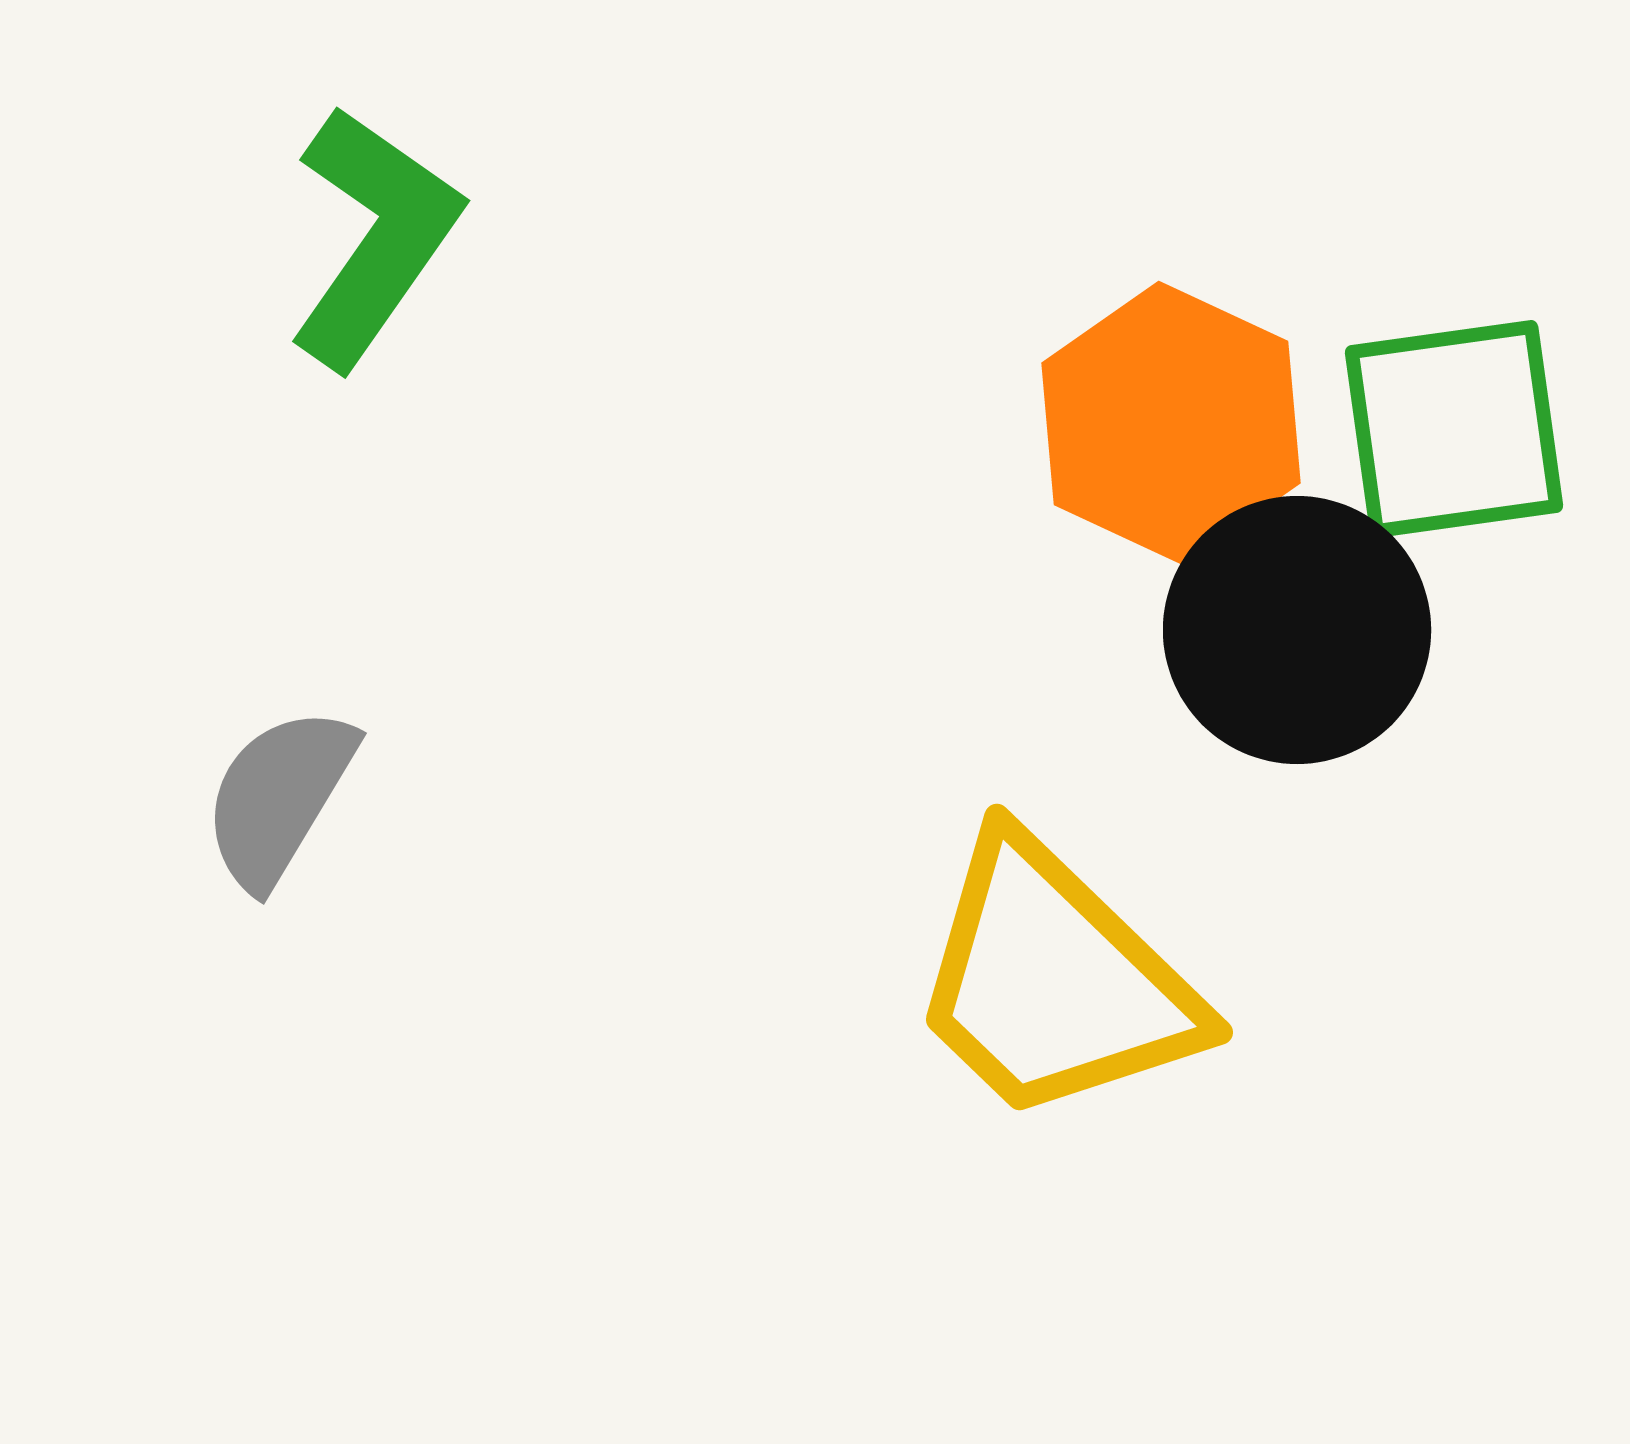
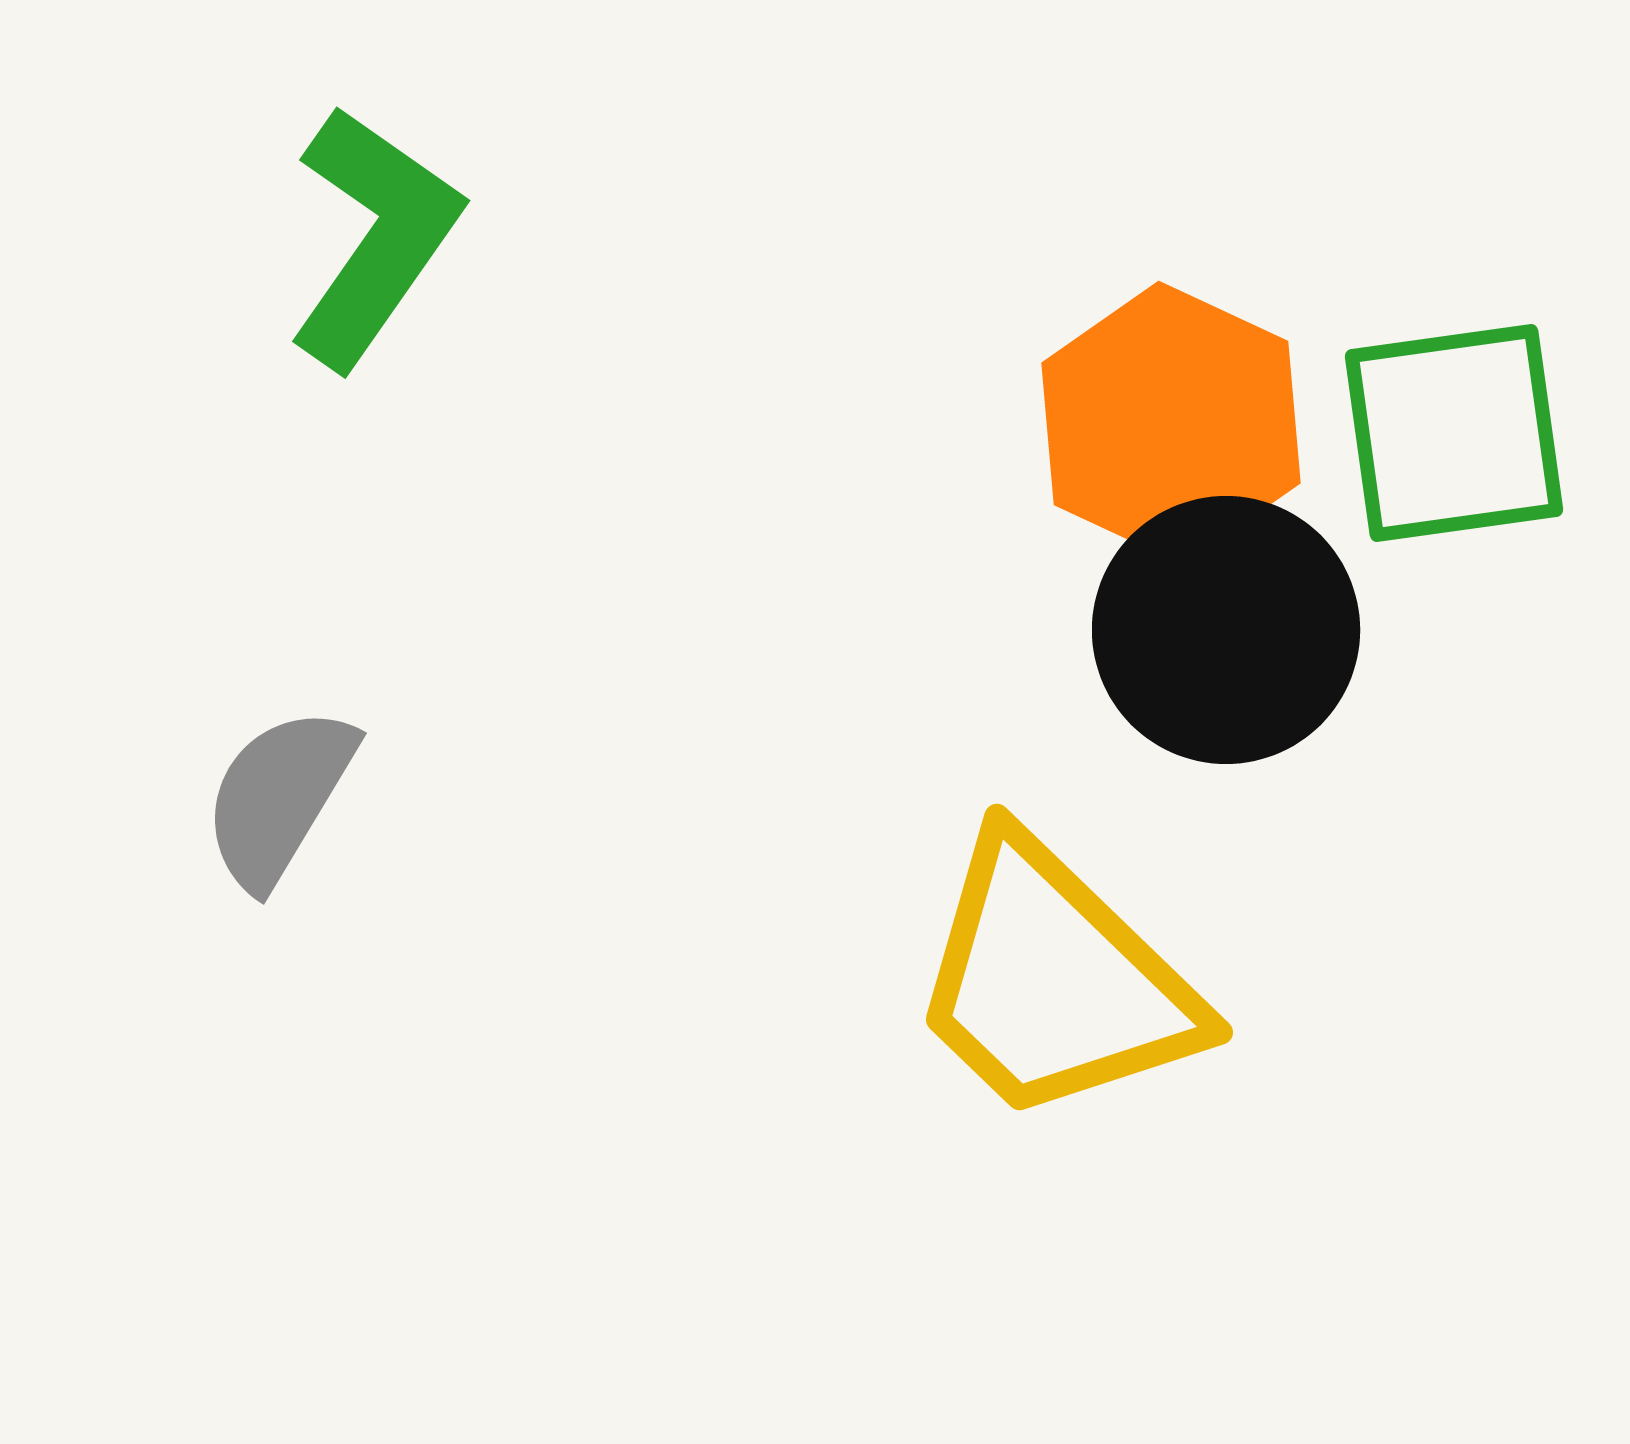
green square: moved 4 px down
black circle: moved 71 px left
